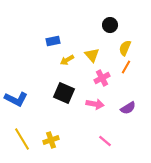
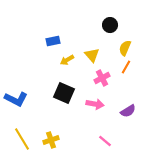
purple semicircle: moved 3 px down
